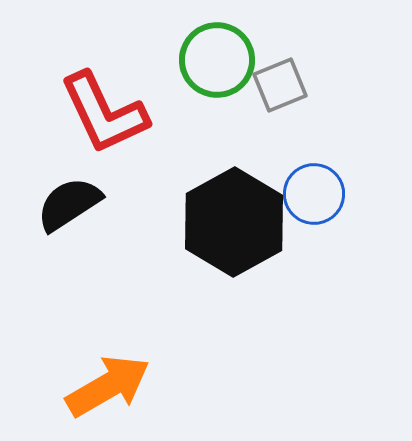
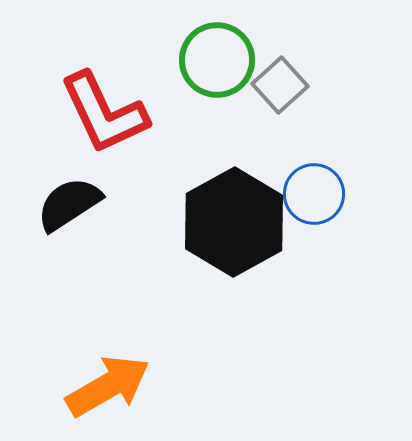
gray square: rotated 20 degrees counterclockwise
